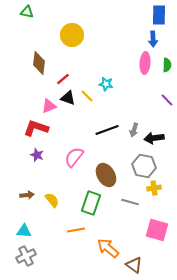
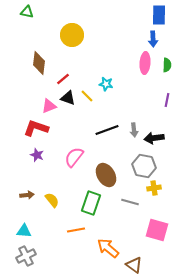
purple line: rotated 56 degrees clockwise
gray arrow: rotated 24 degrees counterclockwise
